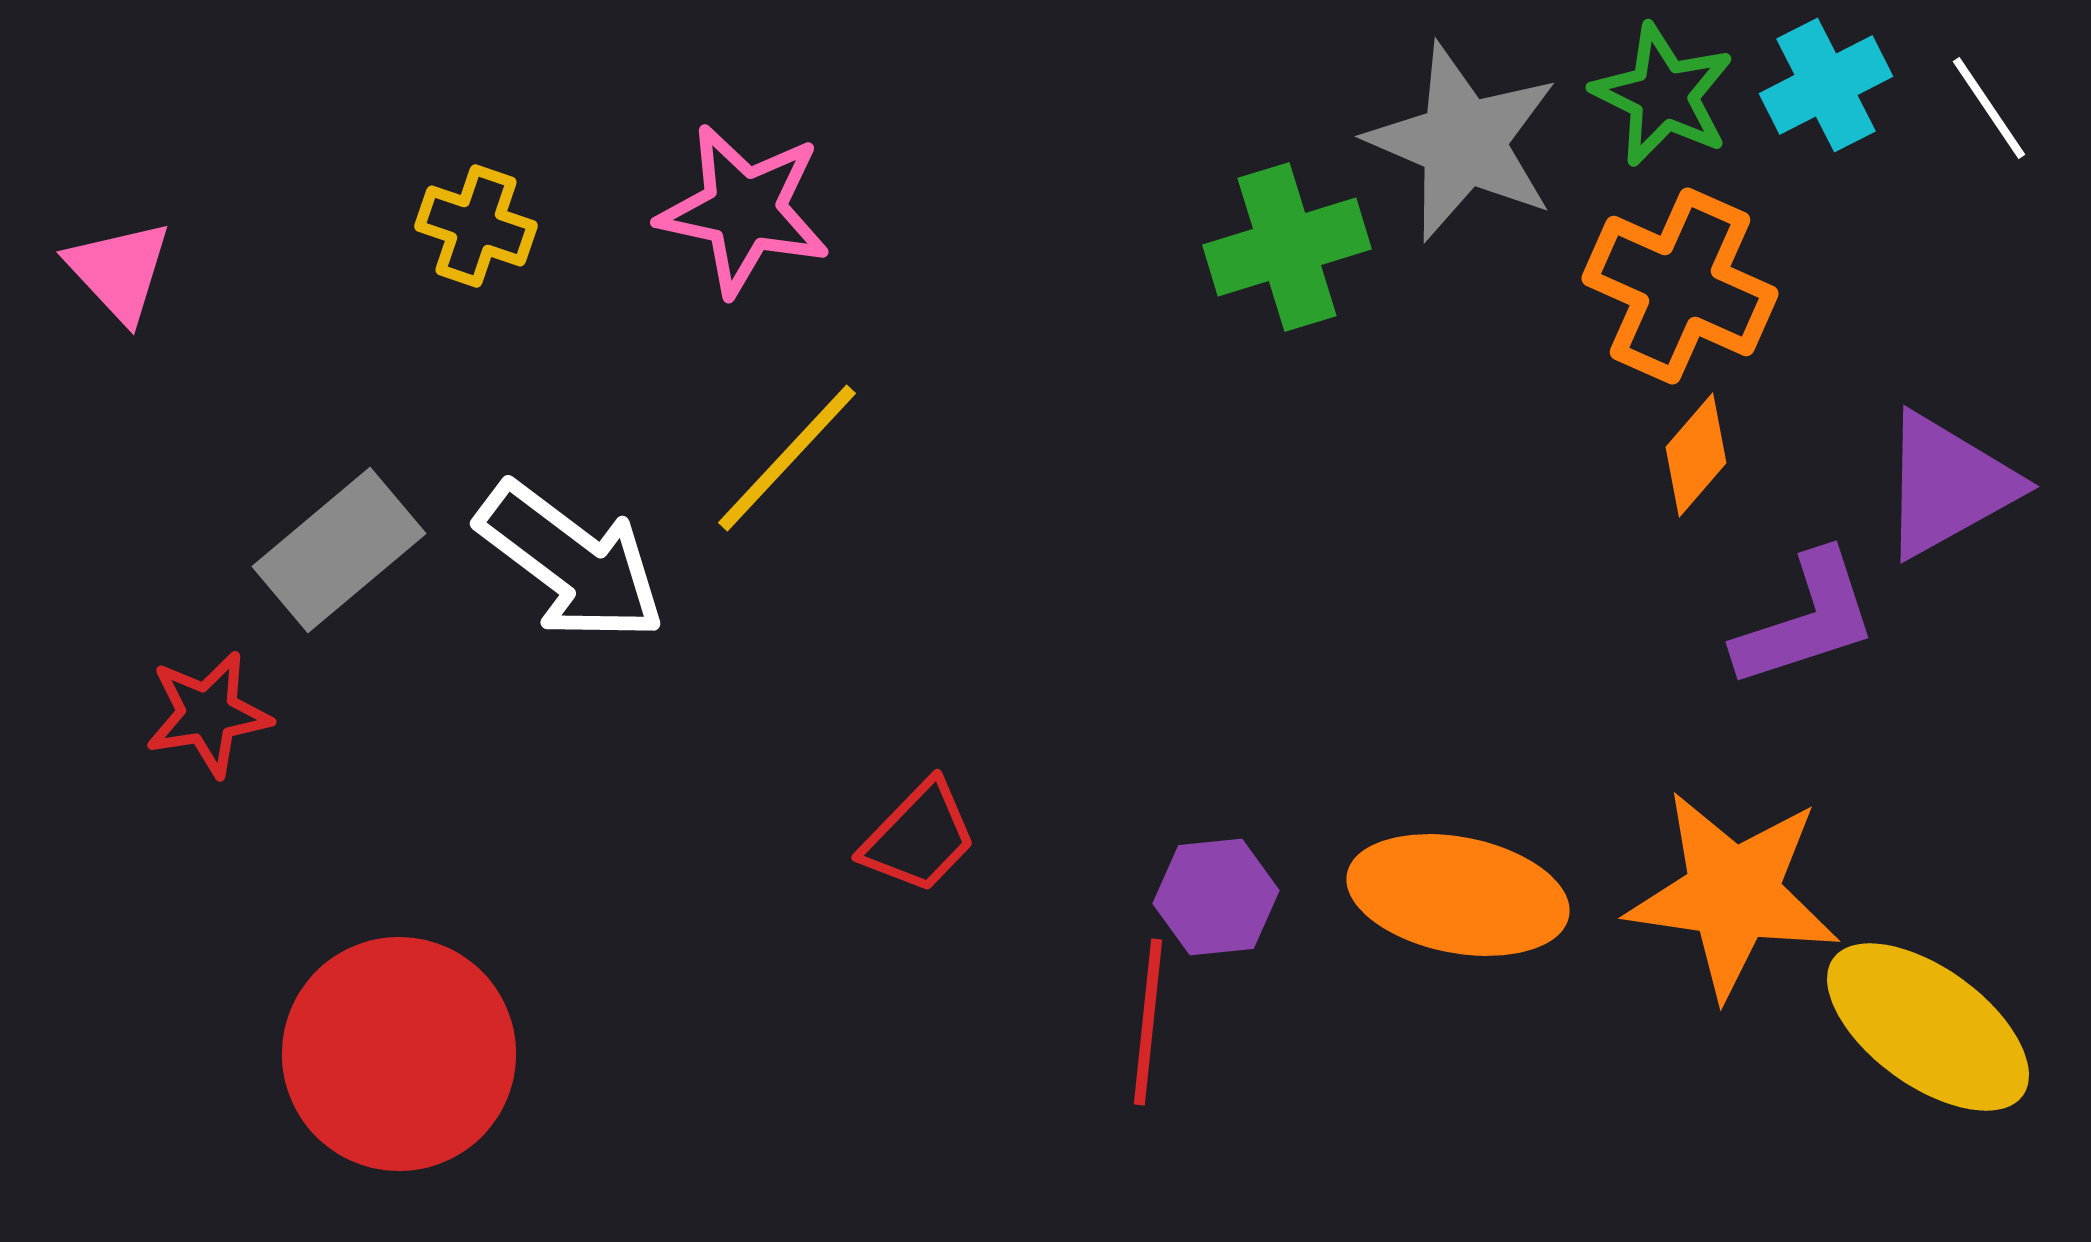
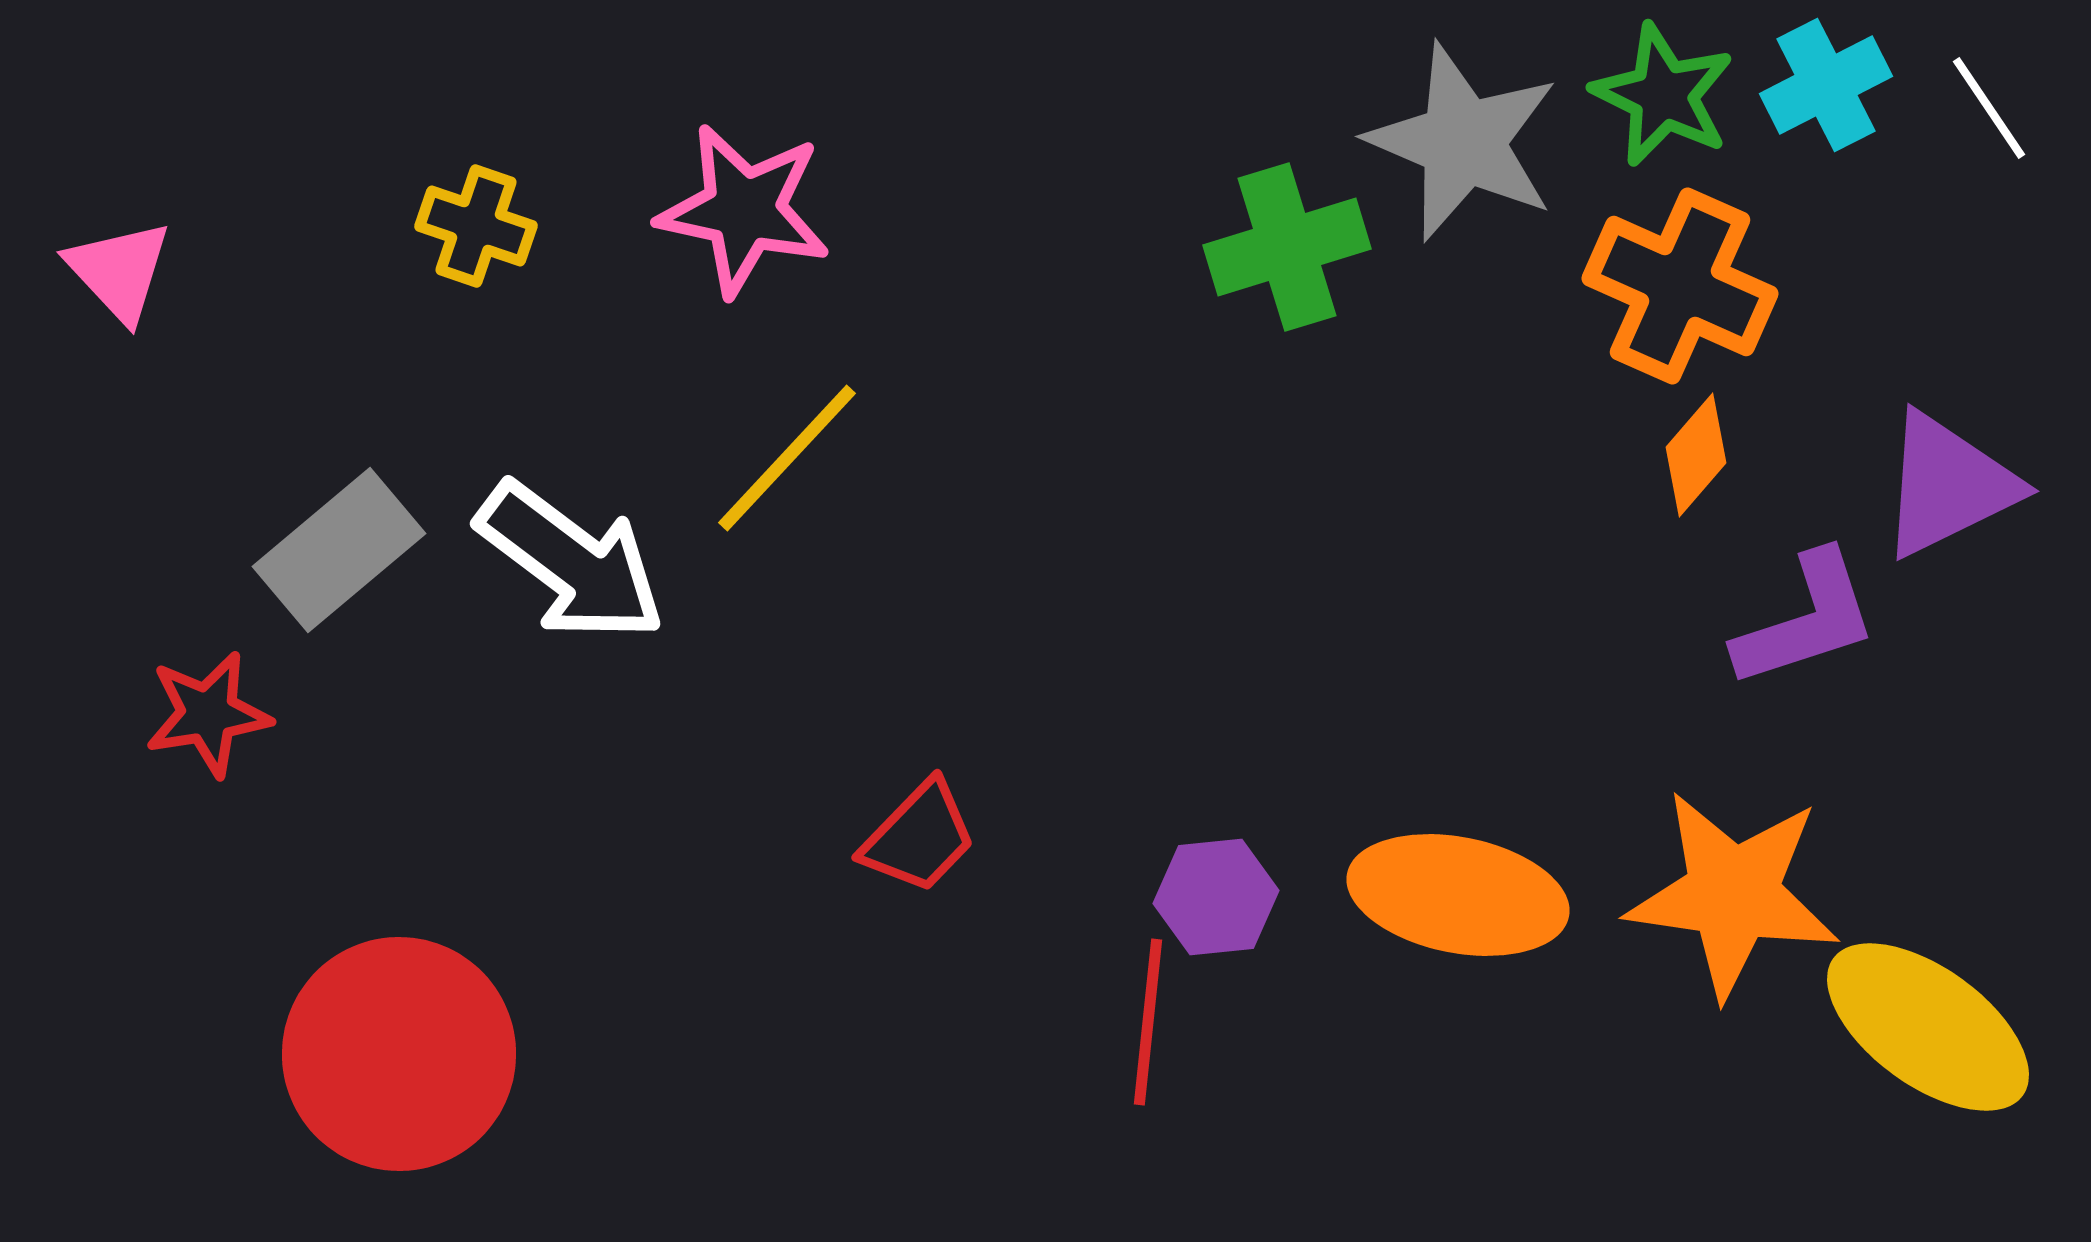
purple triangle: rotated 3 degrees clockwise
